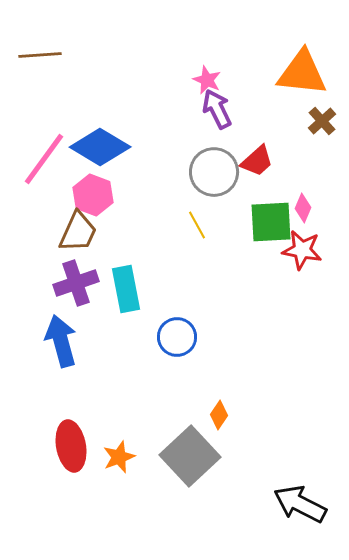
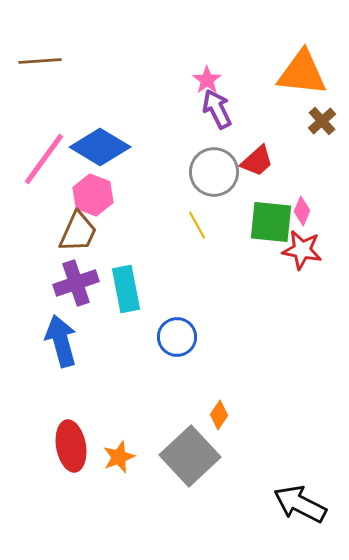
brown line: moved 6 px down
pink star: rotated 12 degrees clockwise
pink diamond: moved 1 px left, 3 px down
green square: rotated 9 degrees clockwise
